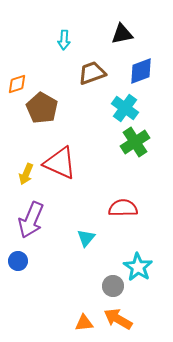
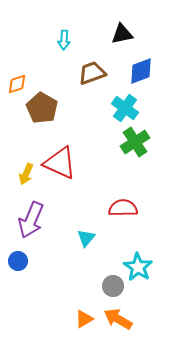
orange triangle: moved 4 px up; rotated 24 degrees counterclockwise
